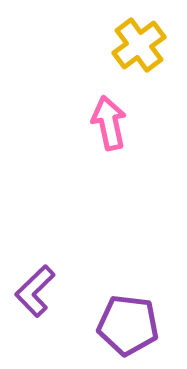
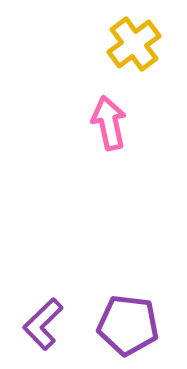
yellow cross: moved 5 px left, 1 px up
purple L-shape: moved 8 px right, 33 px down
